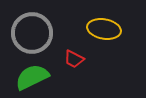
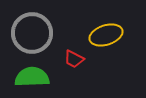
yellow ellipse: moved 2 px right, 6 px down; rotated 28 degrees counterclockwise
green semicircle: rotated 24 degrees clockwise
